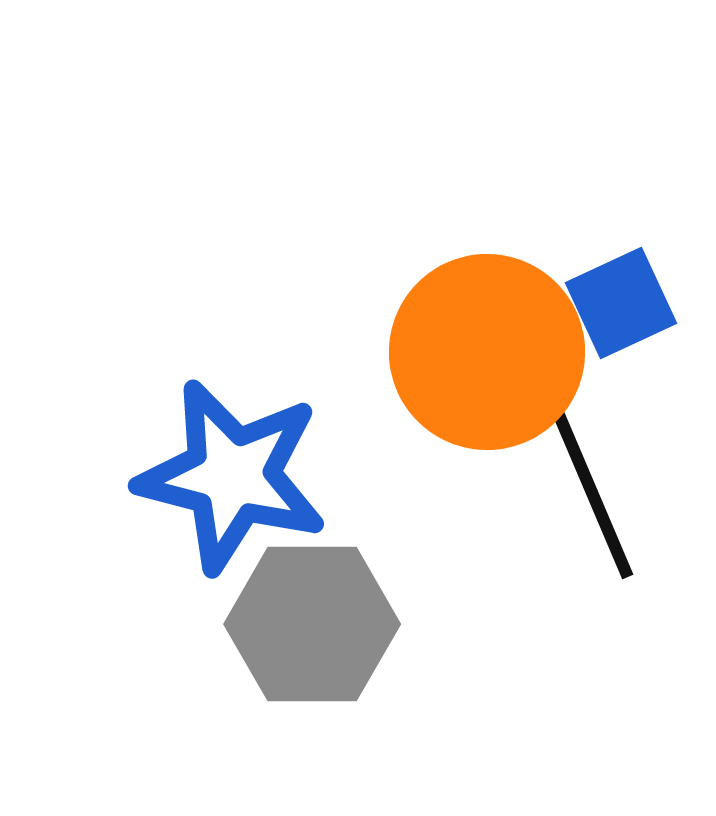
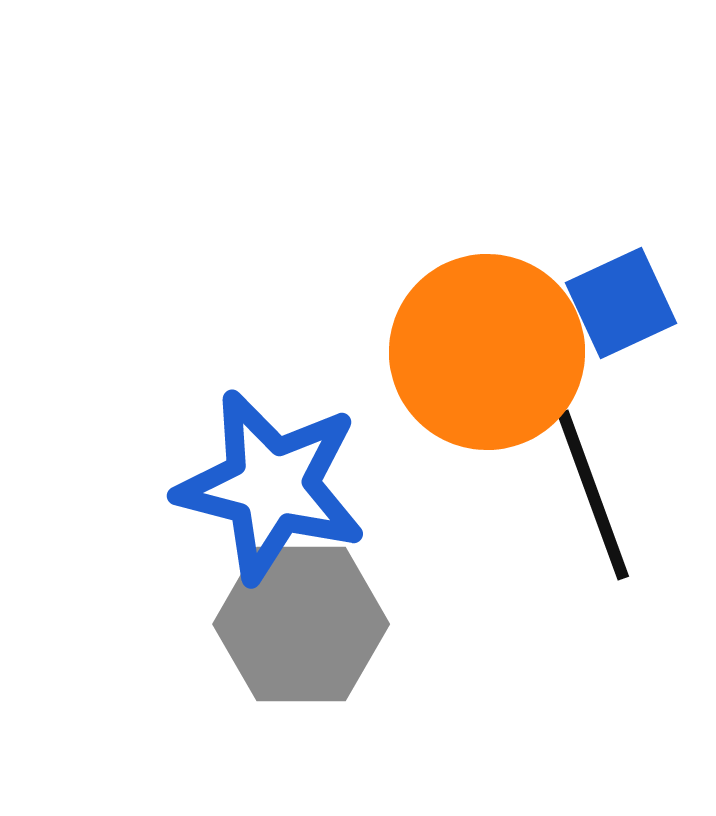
blue star: moved 39 px right, 10 px down
black line: rotated 3 degrees clockwise
gray hexagon: moved 11 px left
